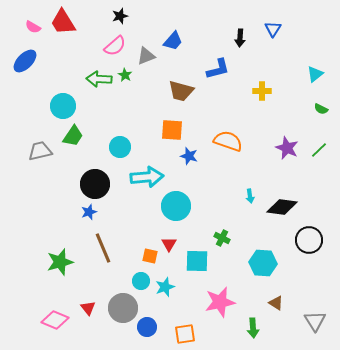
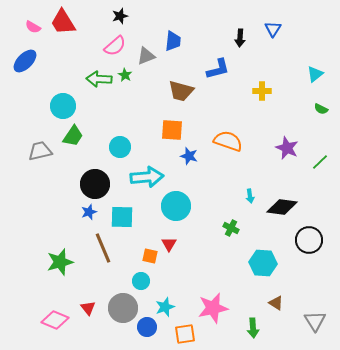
blue trapezoid at (173, 41): rotated 35 degrees counterclockwise
green line at (319, 150): moved 1 px right, 12 px down
green cross at (222, 238): moved 9 px right, 10 px up
cyan square at (197, 261): moved 75 px left, 44 px up
cyan star at (165, 287): moved 20 px down
pink star at (220, 302): moved 7 px left, 6 px down
